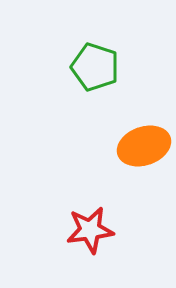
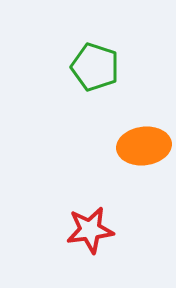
orange ellipse: rotated 12 degrees clockwise
